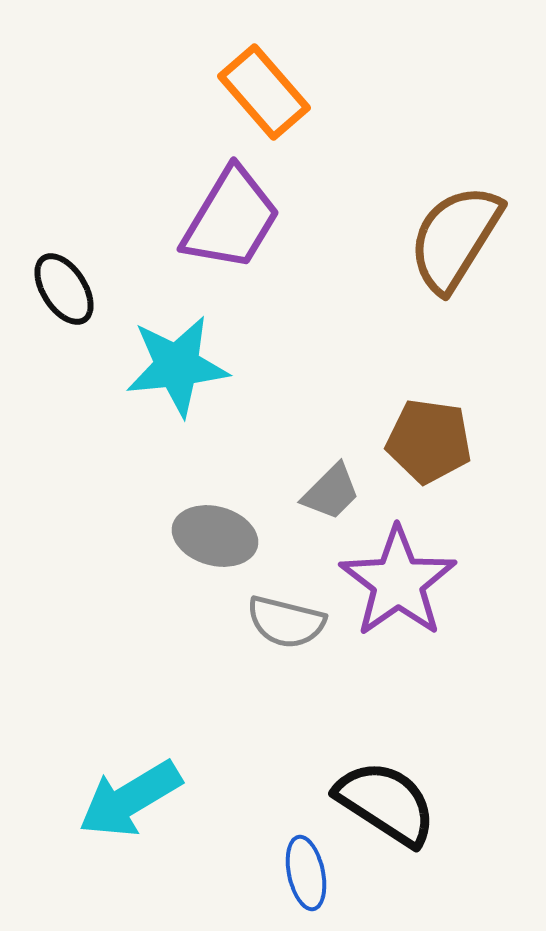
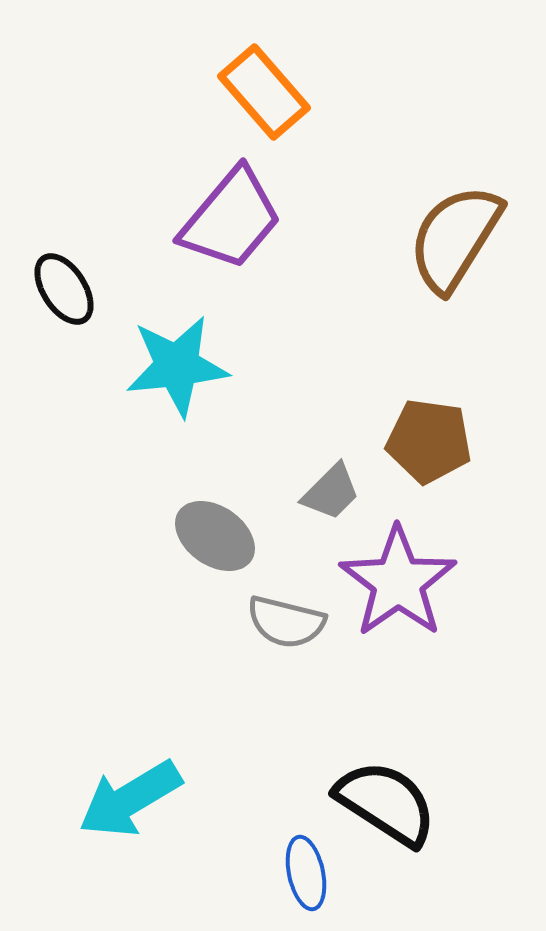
purple trapezoid: rotated 9 degrees clockwise
gray ellipse: rotated 20 degrees clockwise
